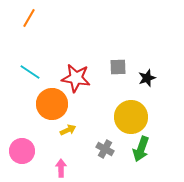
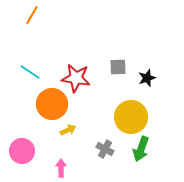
orange line: moved 3 px right, 3 px up
